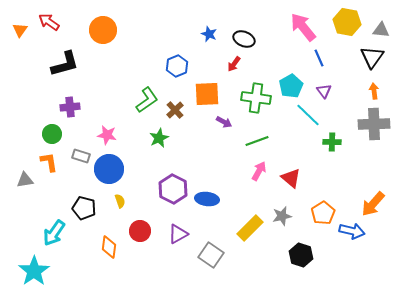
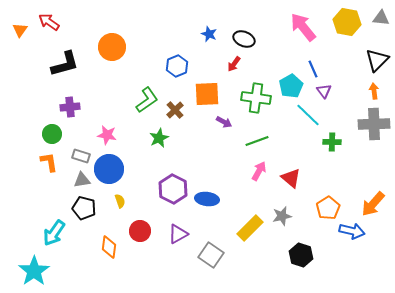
orange circle at (103, 30): moved 9 px right, 17 px down
gray triangle at (381, 30): moved 12 px up
black triangle at (372, 57): moved 5 px right, 3 px down; rotated 10 degrees clockwise
blue line at (319, 58): moved 6 px left, 11 px down
gray triangle at (25, 180): moved 57 px right
orange pentagon at (323, 213): moved 5 px right, 5 px up
